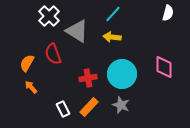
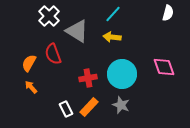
orange semicircle: moved 2 px right
pink diamond: rotated 20 degrees counterclockwise
white rectangle: moved 3 px right
